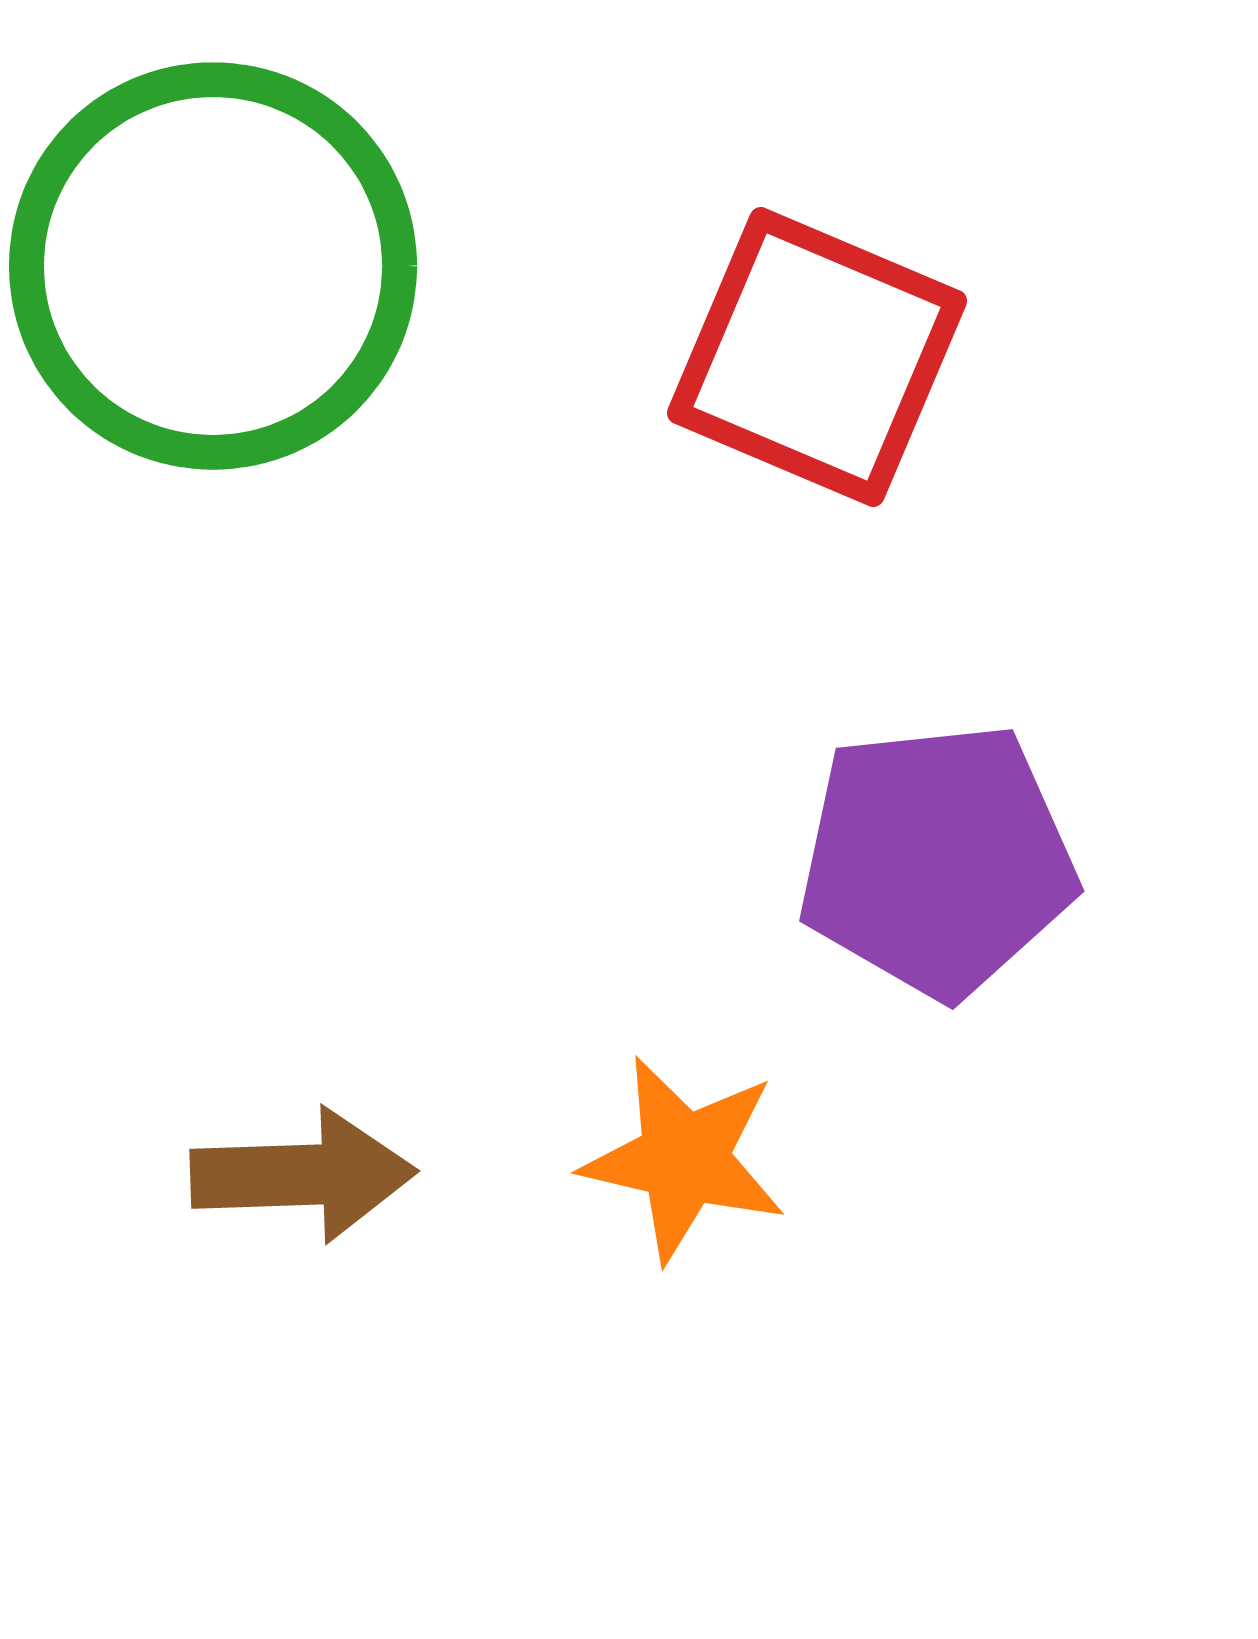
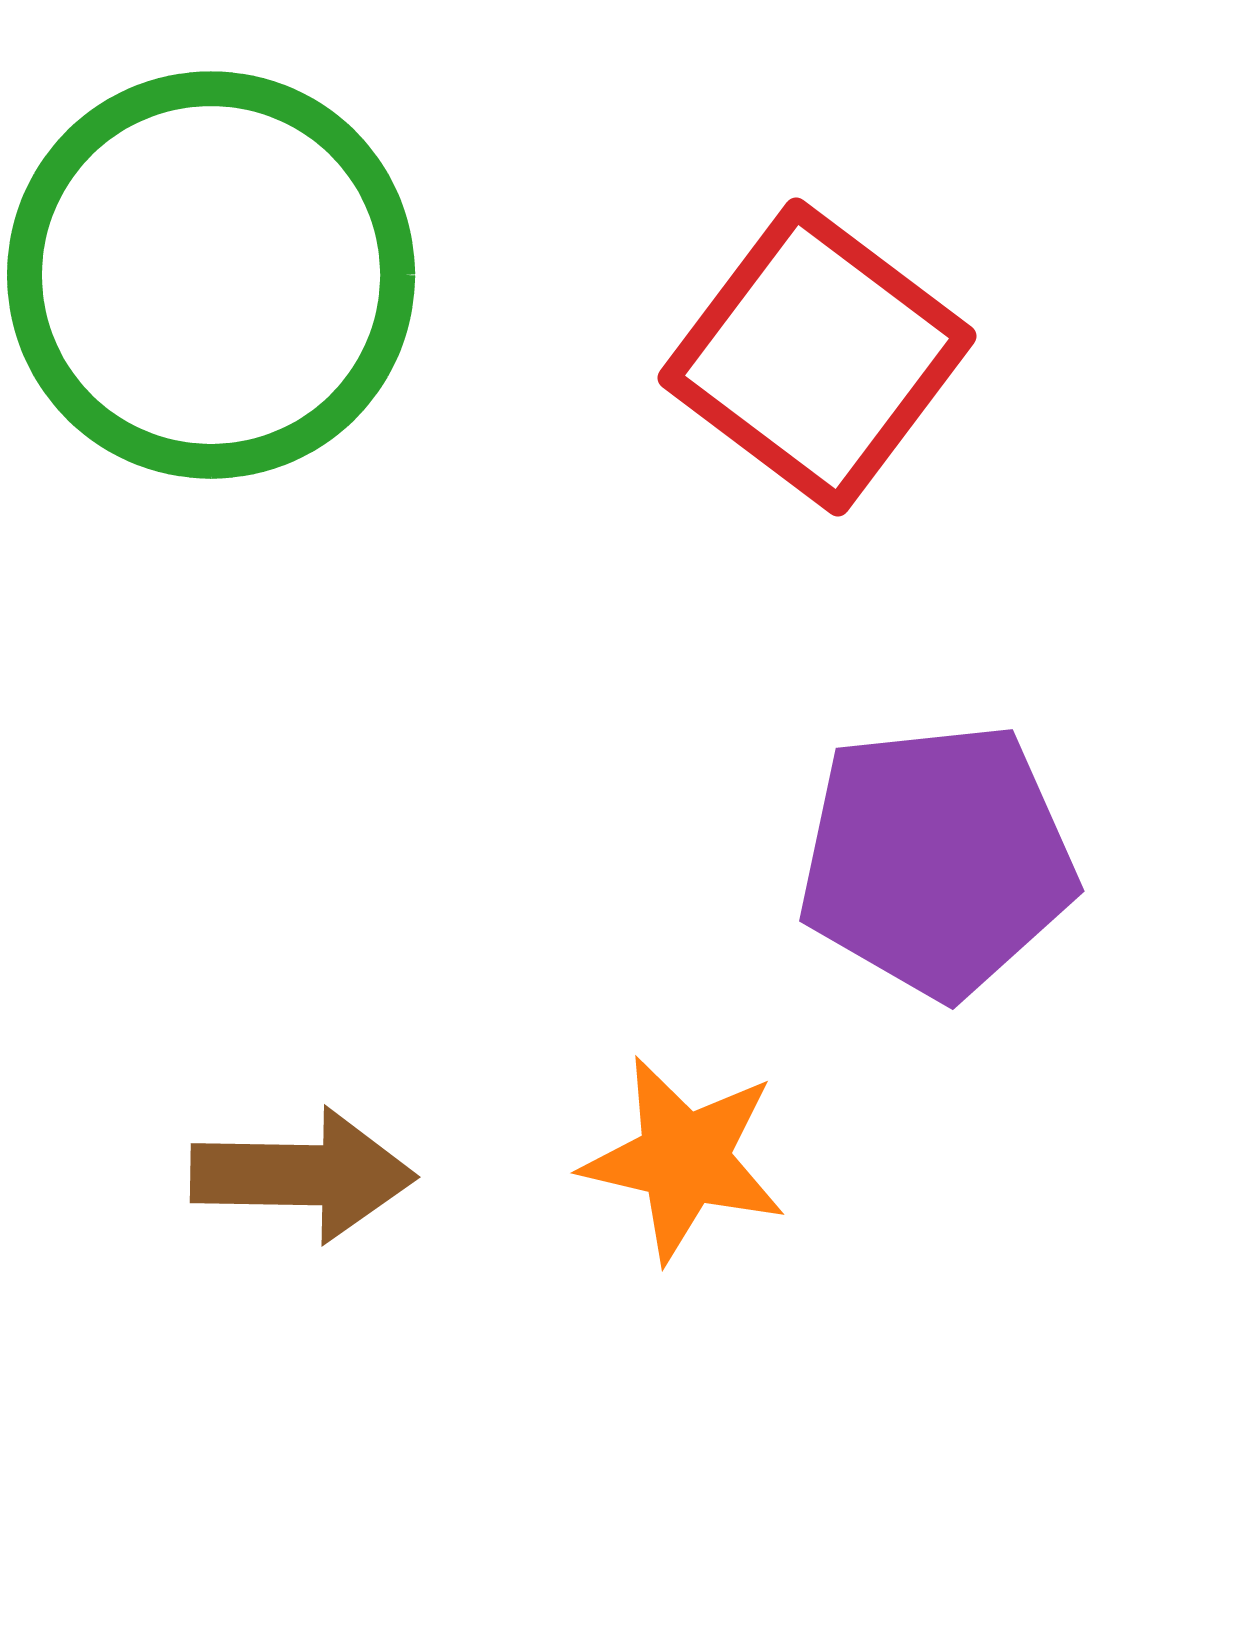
green circle: moved 2 px left, 9 px down
red square: rotated 14 degrees clockwise
brown arrow: rotated 3 degrees clockwise
